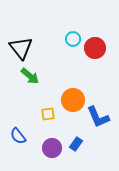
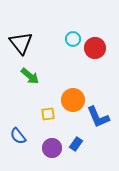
black triangle: moved 5 px up
